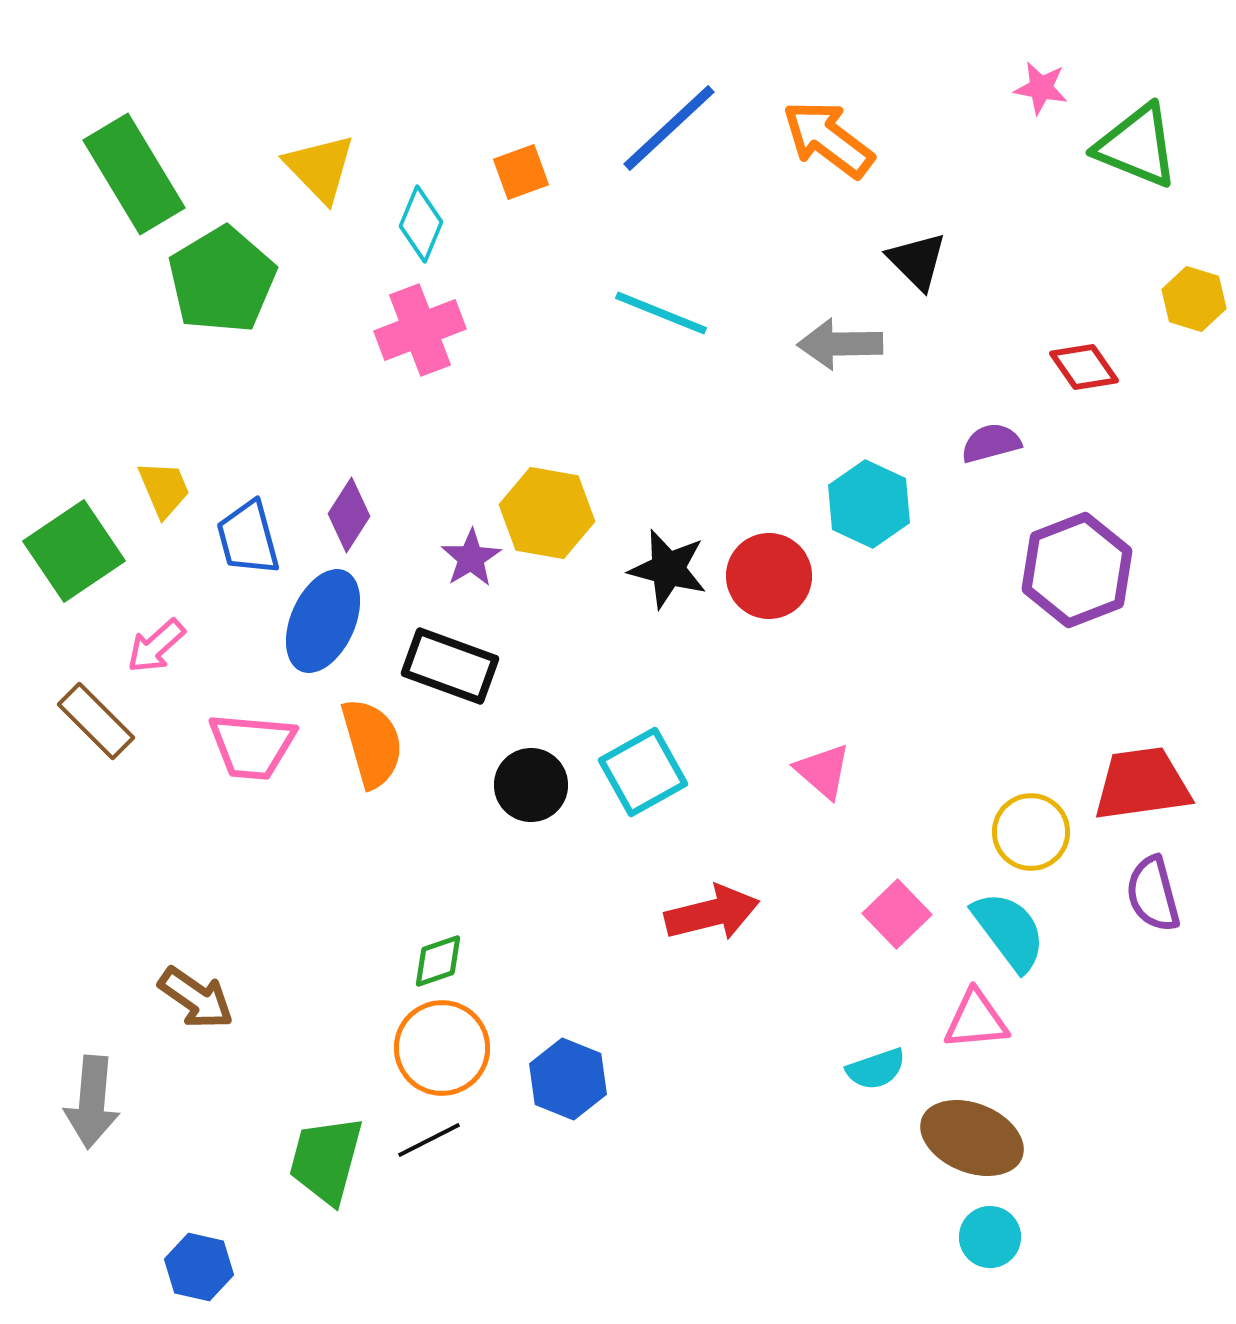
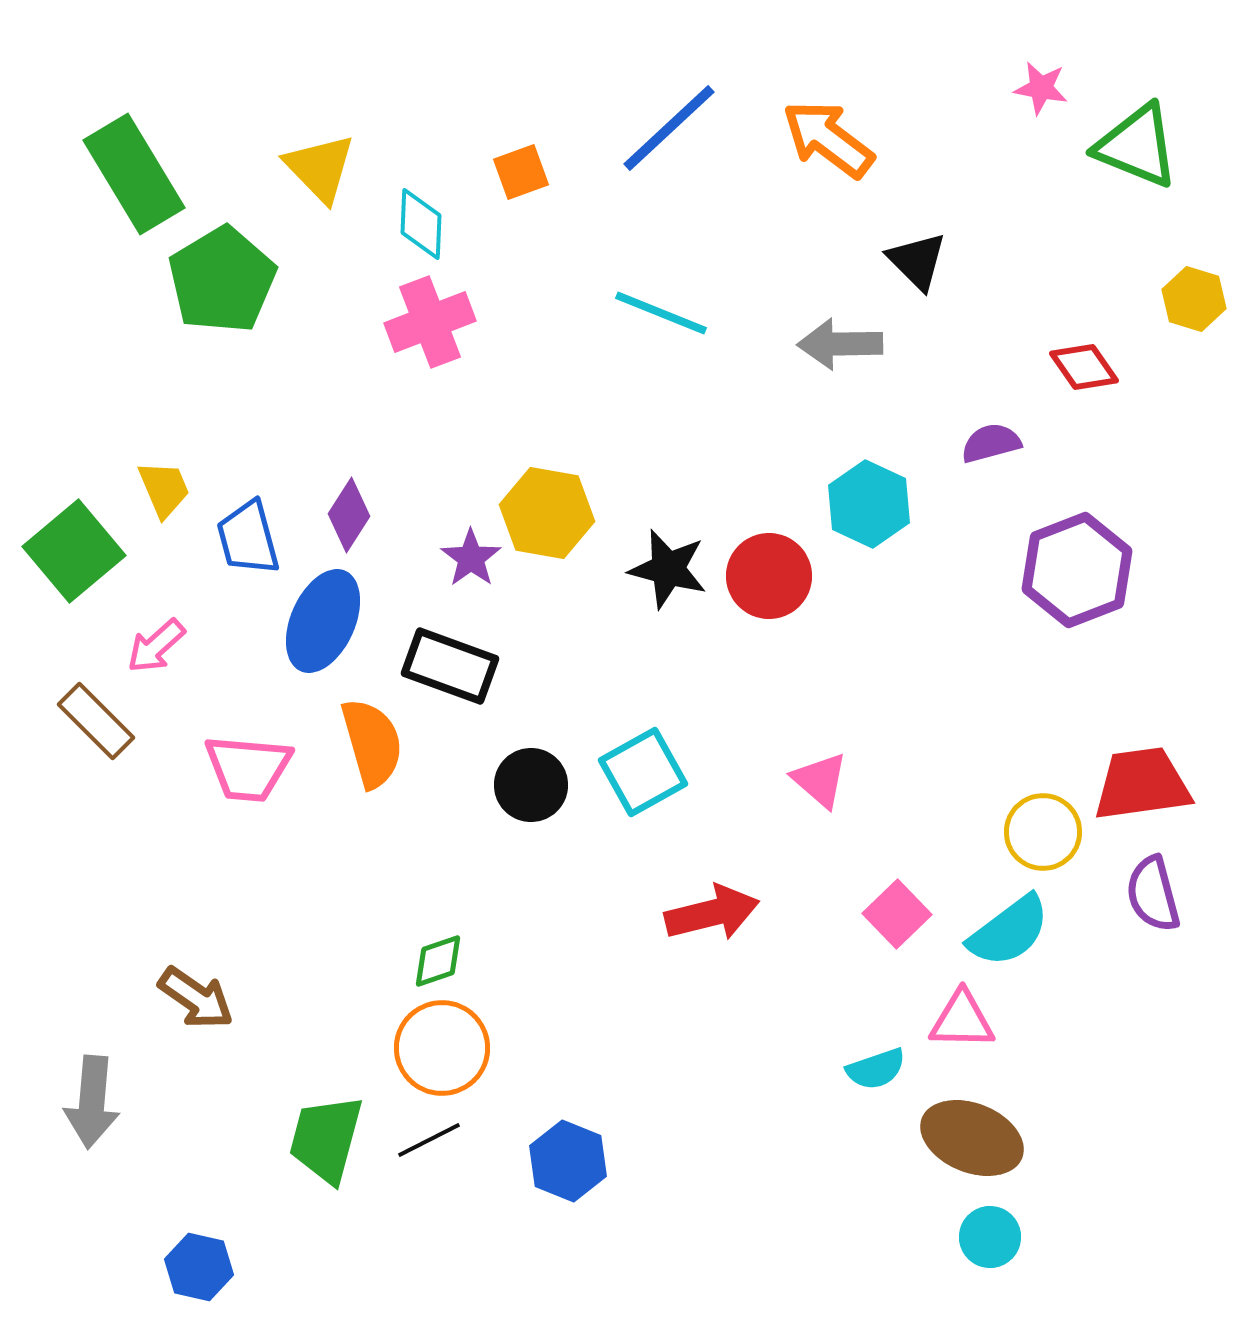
cyan diamond at (421, 224): rotated 20 degrees counterclockwise
pink cross at (420, 330): moved 10 px right, 8 px up
green square at (74, 551): rotated 6 degrees counterclockwise
purple star at (471, 558): rotated 4 degrees counterclockwise
pink trapezoid at (252, 746): moved 4 px left, 22 px down
pink triangle at (823, 771): moved 3 px left, 9 px down
yellow circle at (1031, 832): moved 12 px right
cyan semicircle at (1009, 931): rotated 90 degrees clockwise
pink triangle at (976, 1020): moved 14 px left; rotated 6 degrees clockwise
blue hexagon at (568, 1079): moved 82 px down
green trapezoid at (326, 1160): moved 21 px up
